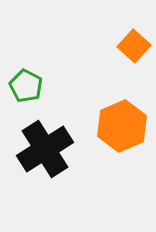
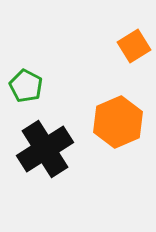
orange square: rotated 16 degrees clockwise
orange hexagon: moved 4 px left, 4 px up
